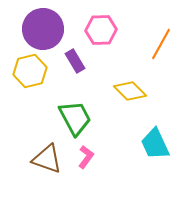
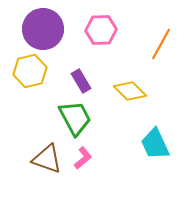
purple rectangle: moved 6 px right, 20 px down
pink L-shape: moved 3 px left, 1 px down; rotated 15 degrees clockwise
